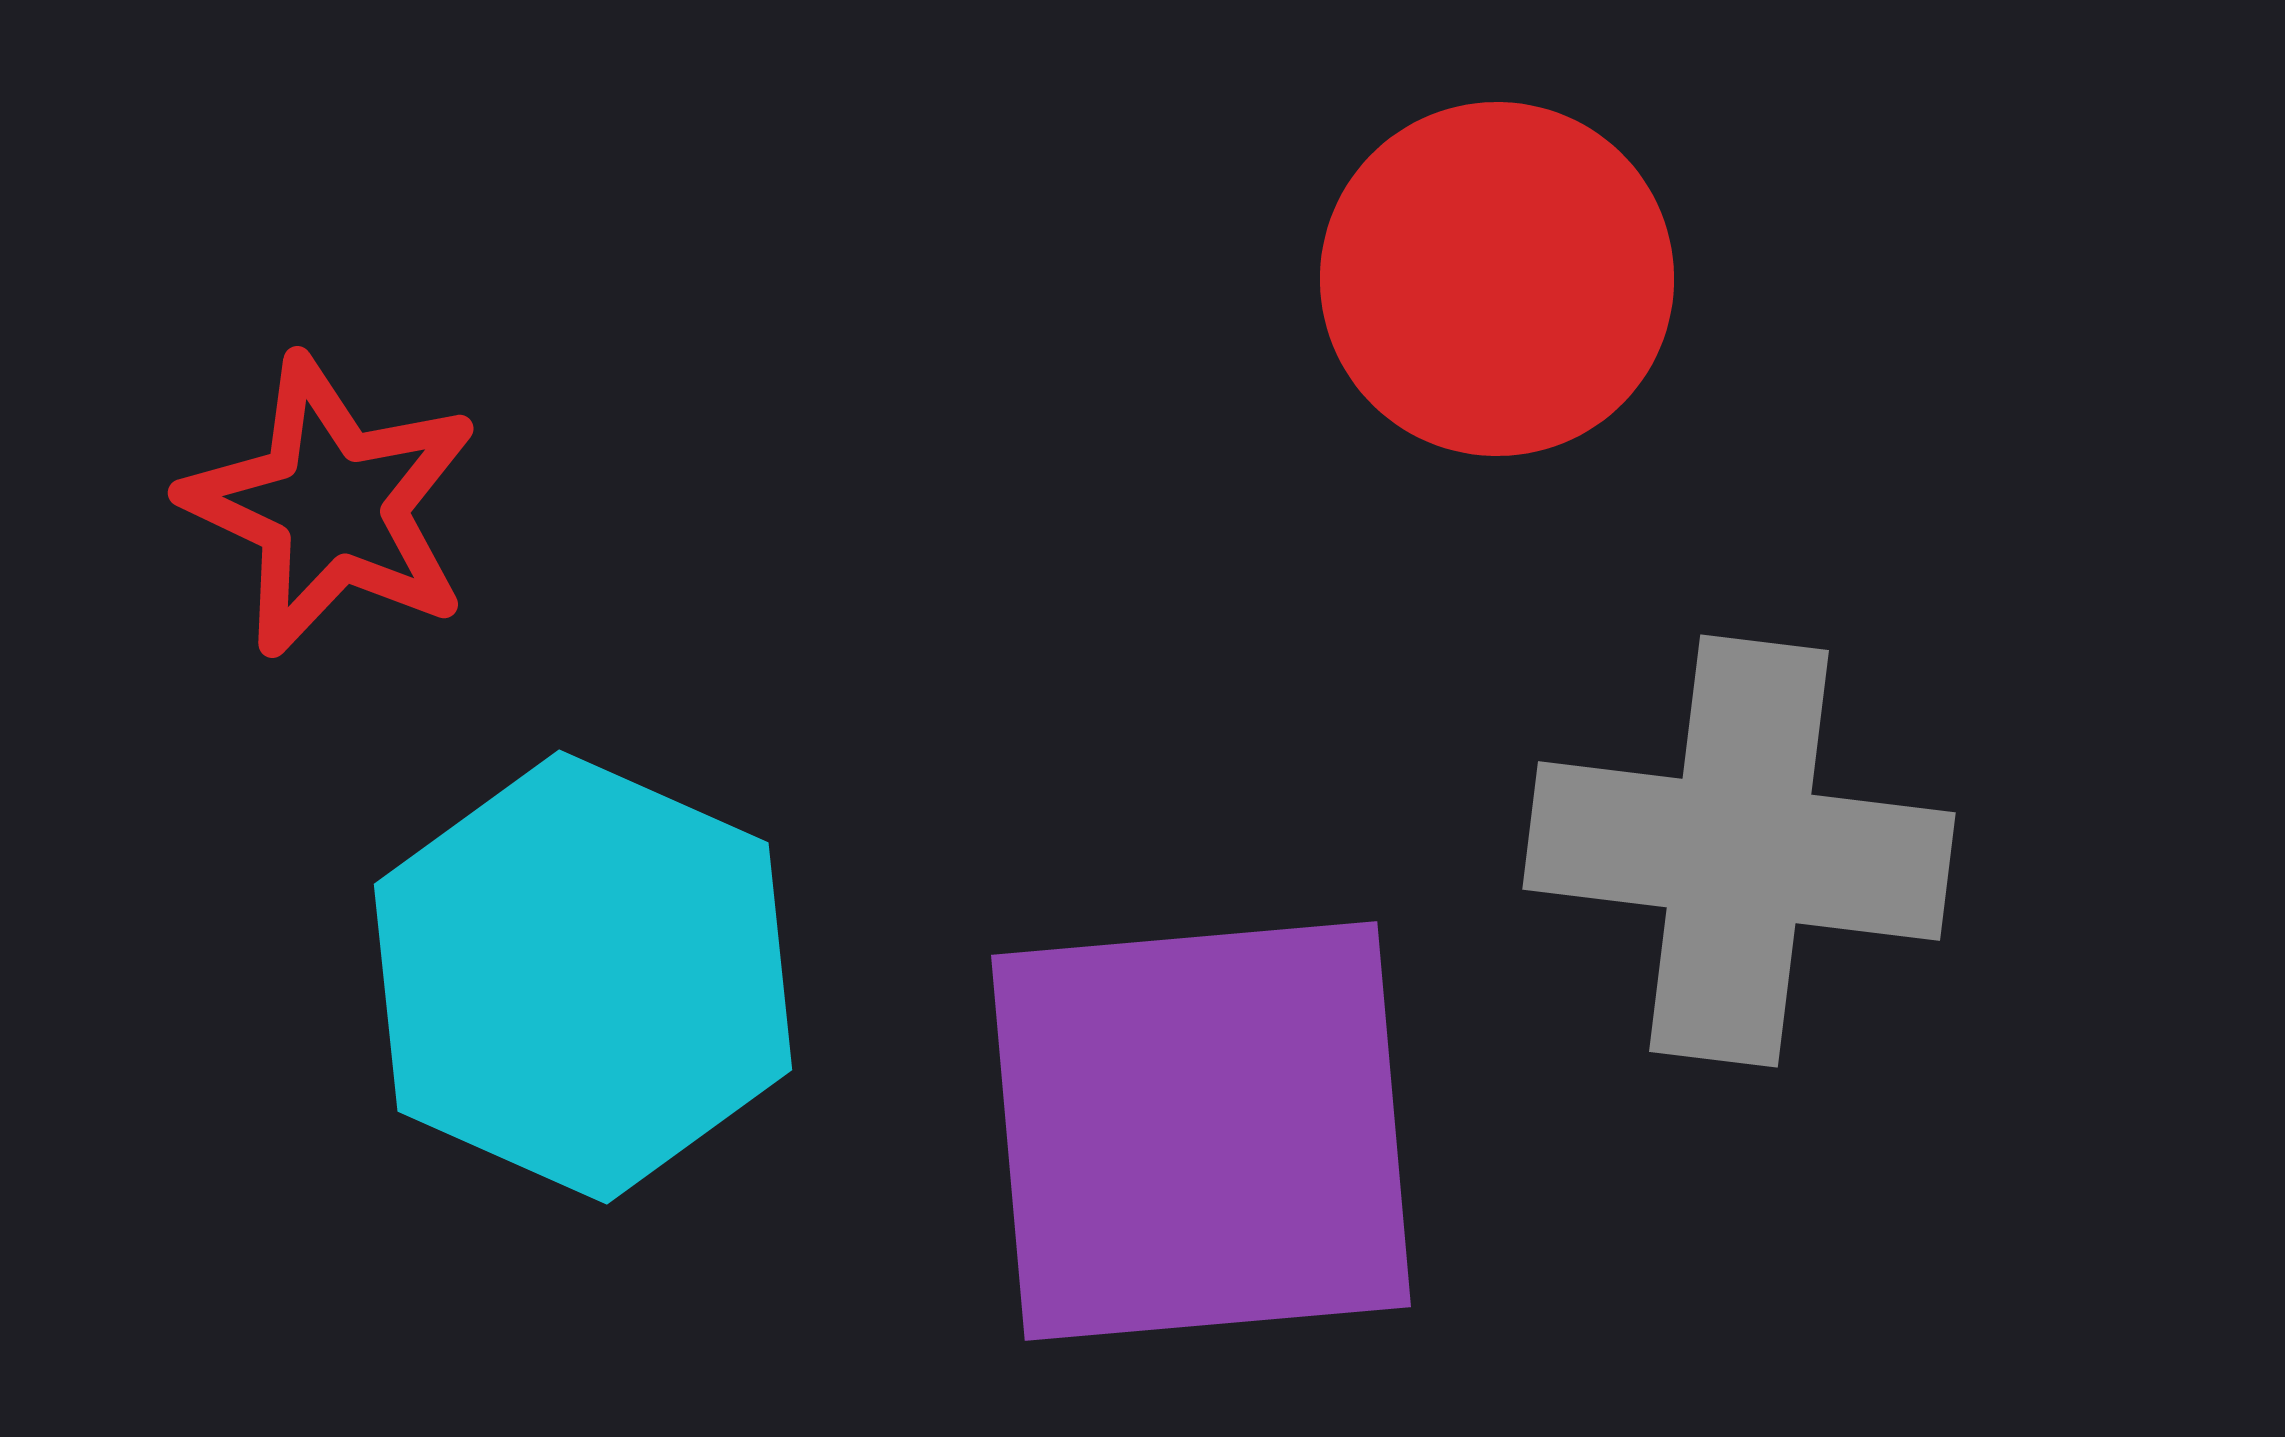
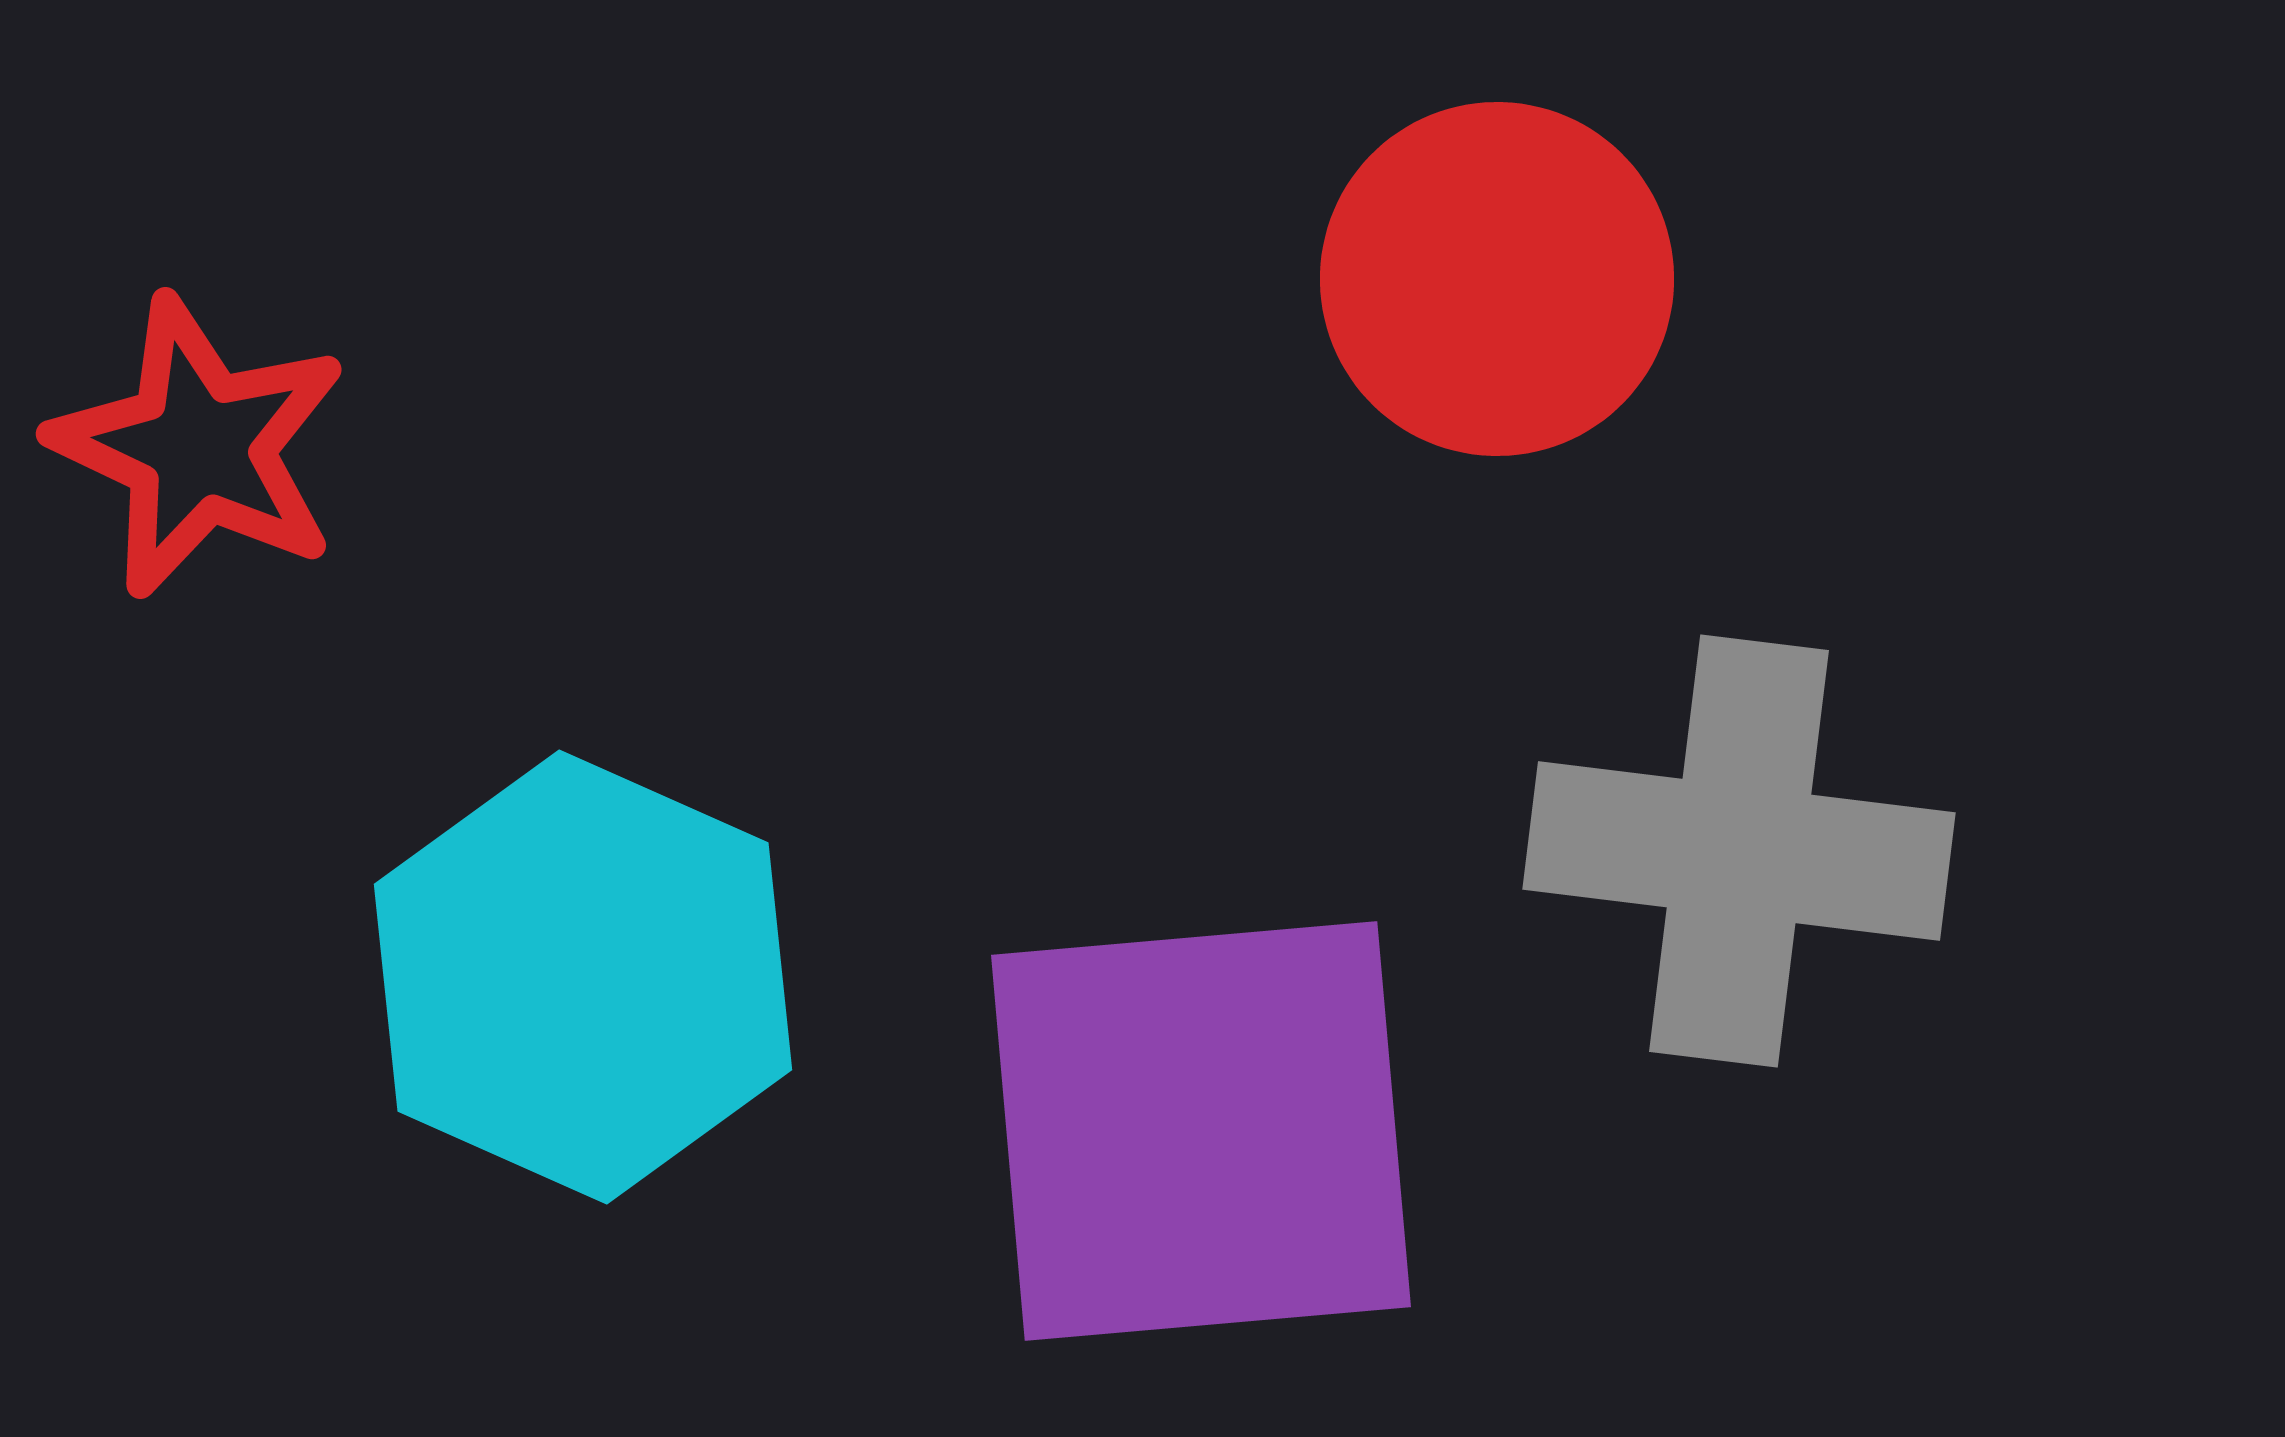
red star: moved 132 px left, 59 px up
